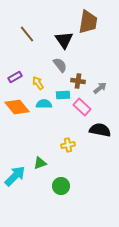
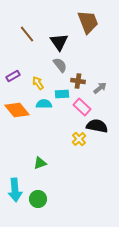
brown trapezoid: rotated 30 degrees counterclockwise
black triangle: moved 5 px left, 2 px down
purple rectangle: moved 2 px left, 1 px up
cyan rectangle: moved 1 px left, 1 px up
orange diamond: moved 3 px down
black semicircle: moved 3 px left, 4 px up
yellow cross: moved 11 px right, 6 px up; rotated 32 degrees counterclockwise
cyan arrow: moved 14 px down; rotated 130 degrees clockwise
green circle: moved 23 px left, 13 px down
